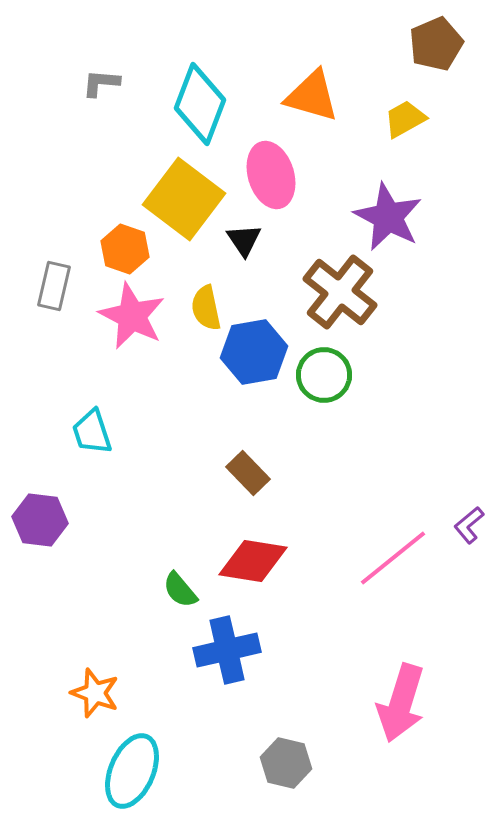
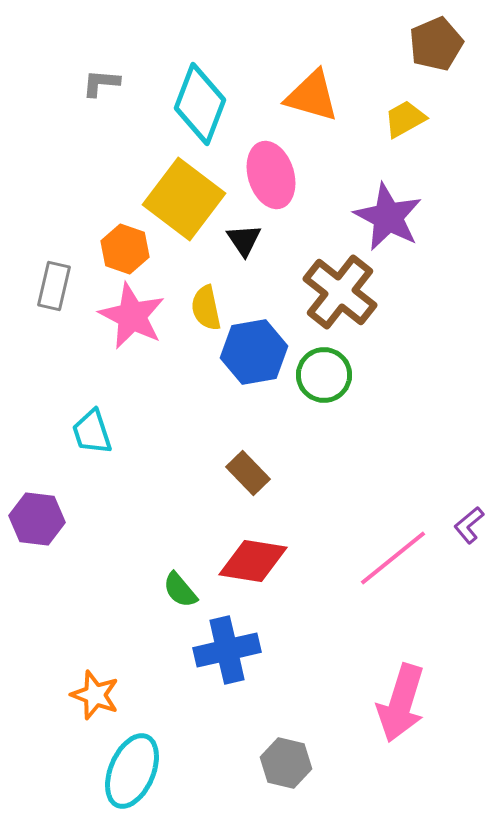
purple hexagon: moved 3 px left, 1 px up
orange star: moved 2 px down
